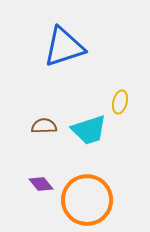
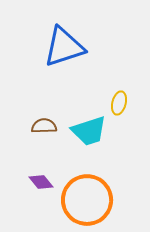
yellow ellipse: moved 1 px left, 1 px down
cyan trapezoid: moved 1 px down
purple diamond: moved 2 px up
